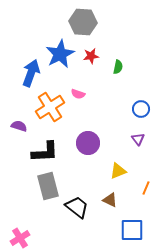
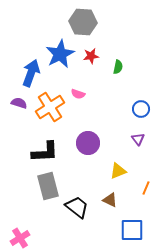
purple semicircle: moved 23 px up
